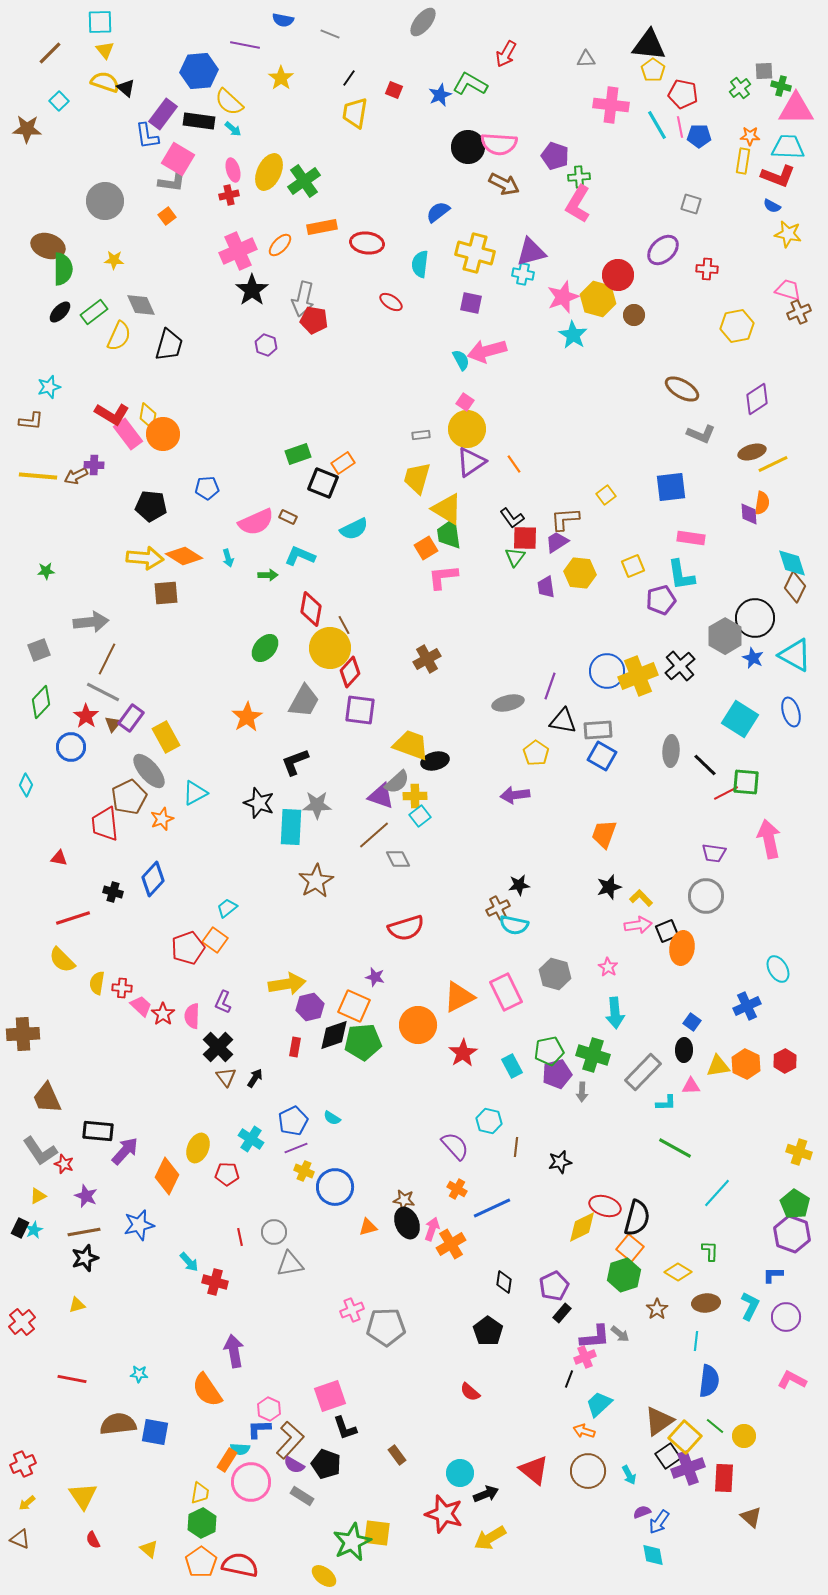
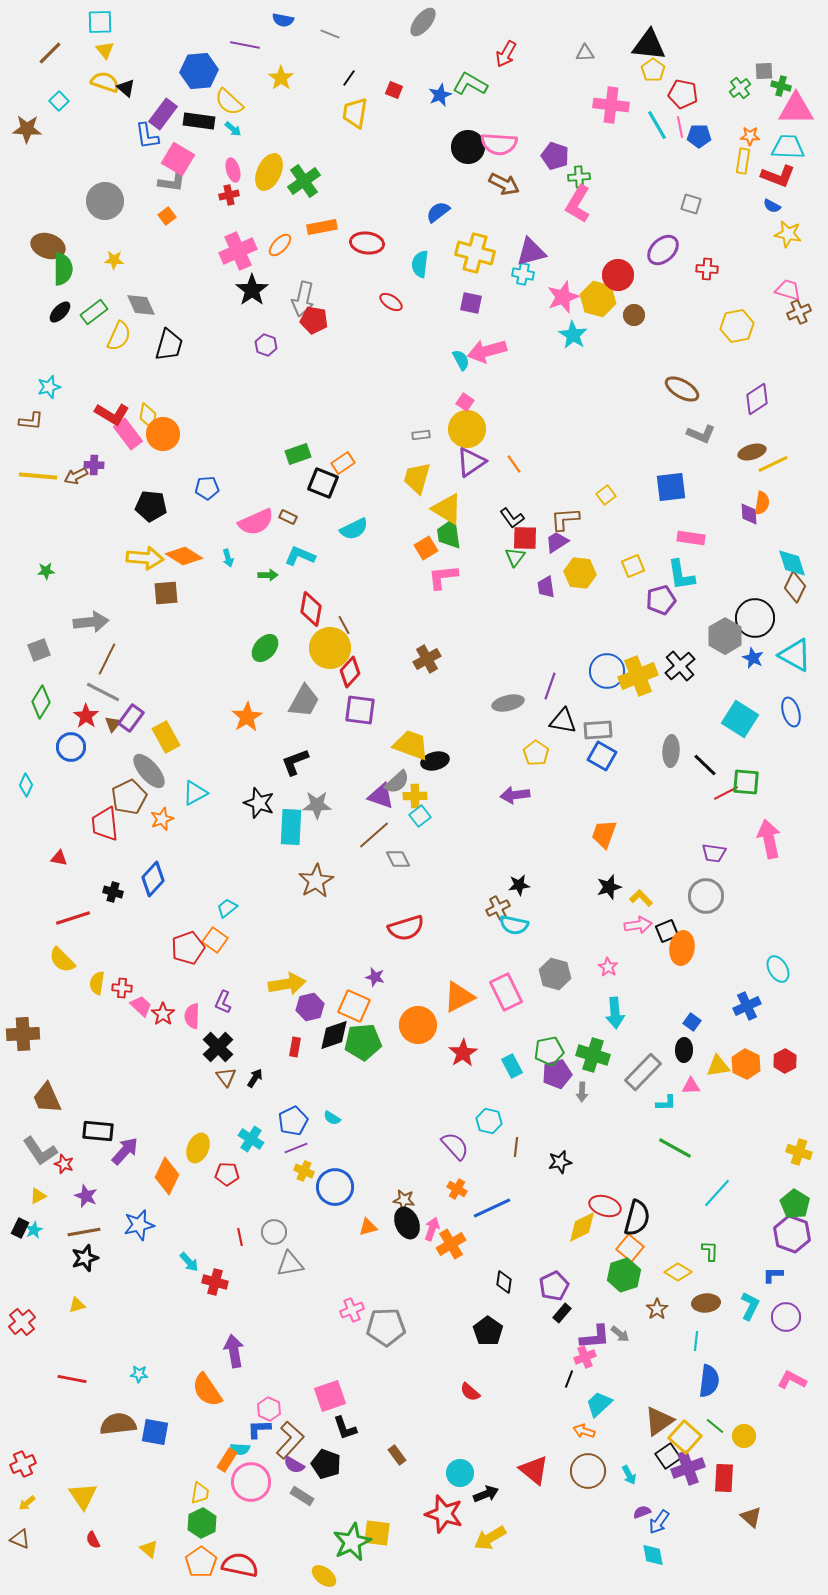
gray triangle at (586, 59): moved 1 px left, 6 px up
green diamond at (41, 702): rotated 12 degrees counterclockwise
